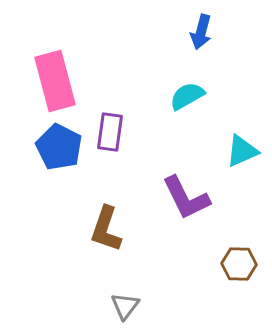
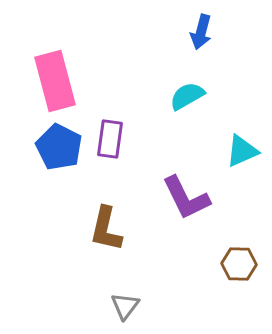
purple rectangle: moved 7 px down
brown L-shape: rotated 6 degrees counterclockwise
